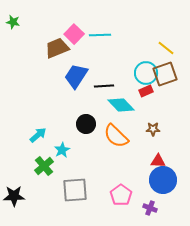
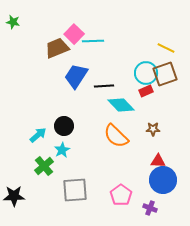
cyan line: moved 7 px left, 6 px down
yellow line: rotated 12 degrees counterclockwise
black circle: moved 22 px left, 2 px down
